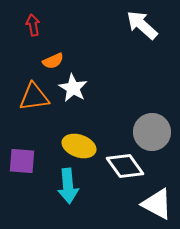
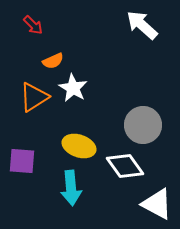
red arrow: rotated 145 degrees clockwise
orange triangle: rotated 24 degrees counterclockwise
gray circle: moved 9 px left, 7 px up
cyan arrow: moved 3 px right, 2 px down
